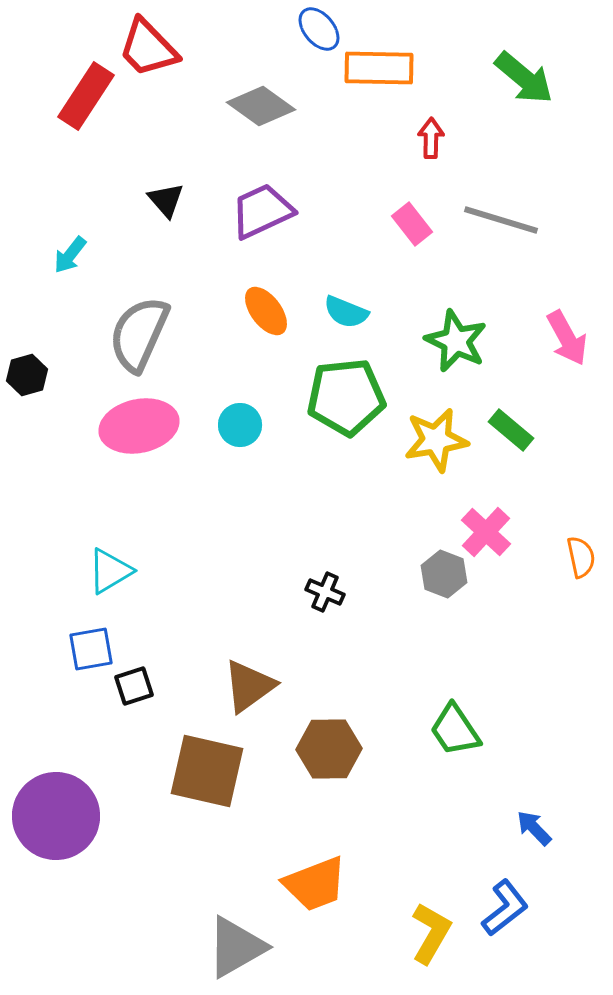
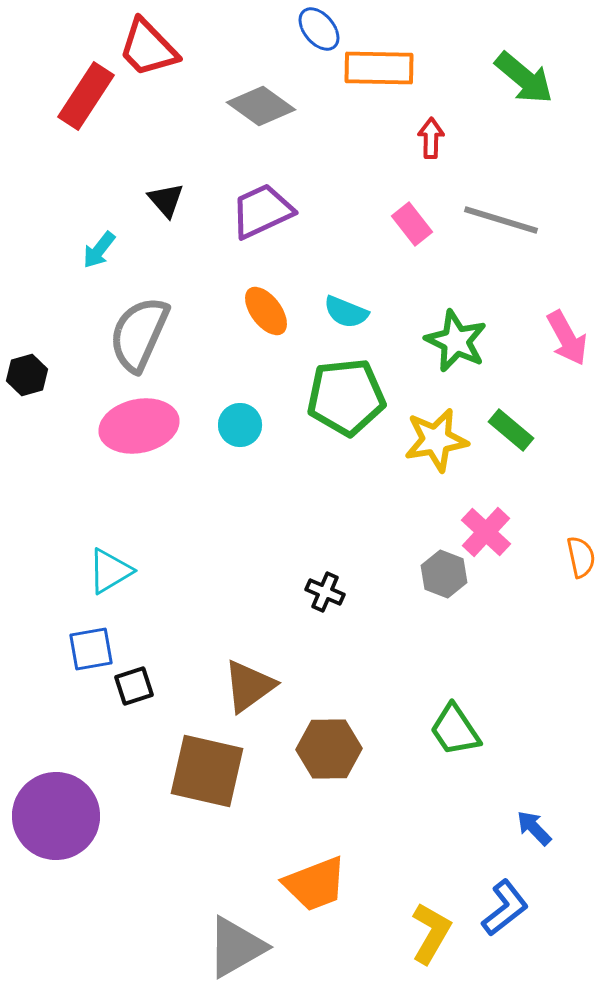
cyan arrow: moved 29 px right, 5 px up
